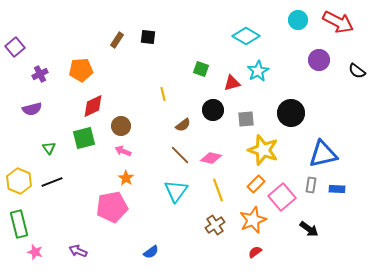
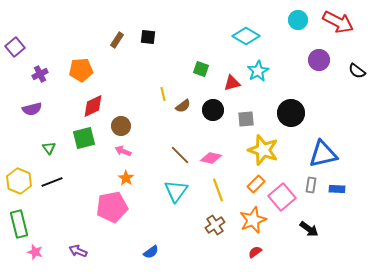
brown semicircle at (183, 125): moved 19 px up
